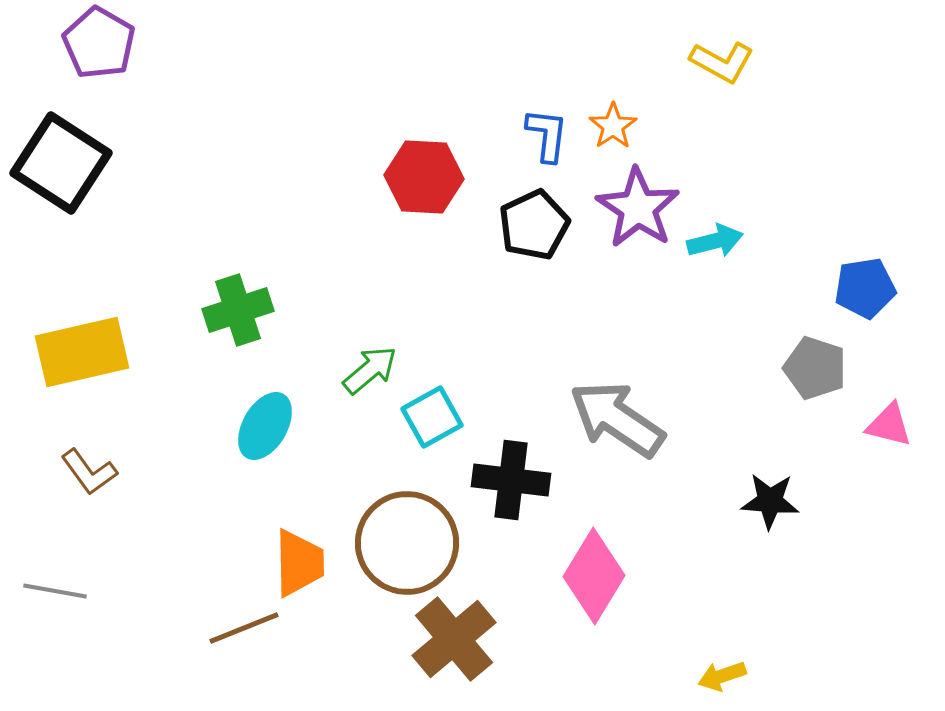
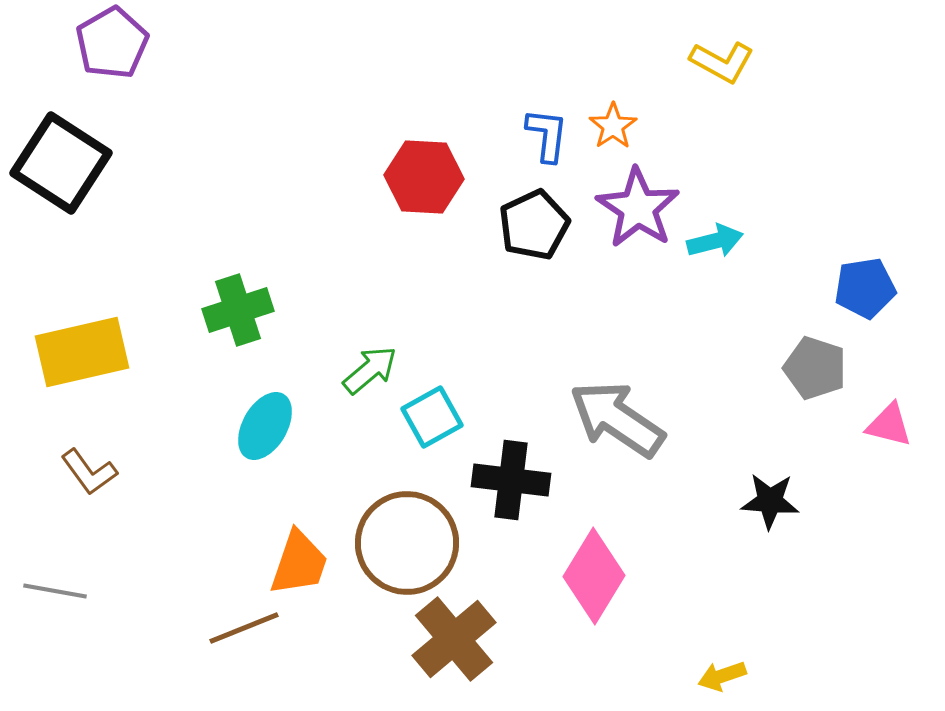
purple pentagon: moved 13 px right; rotated 12 degrees clockwise
orange trapezoid: rotated 20 degrees clockwise
